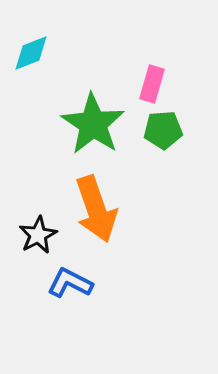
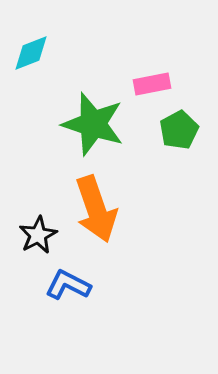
pink rectangle: rotated 63 degrees clockwise
green star: rotated 16 degrees counterclockwise
green pentagon: moved 16 px right; rotated 24 degrees counterclockwise
blue L-shape: moved 2 px left, 2 px down
